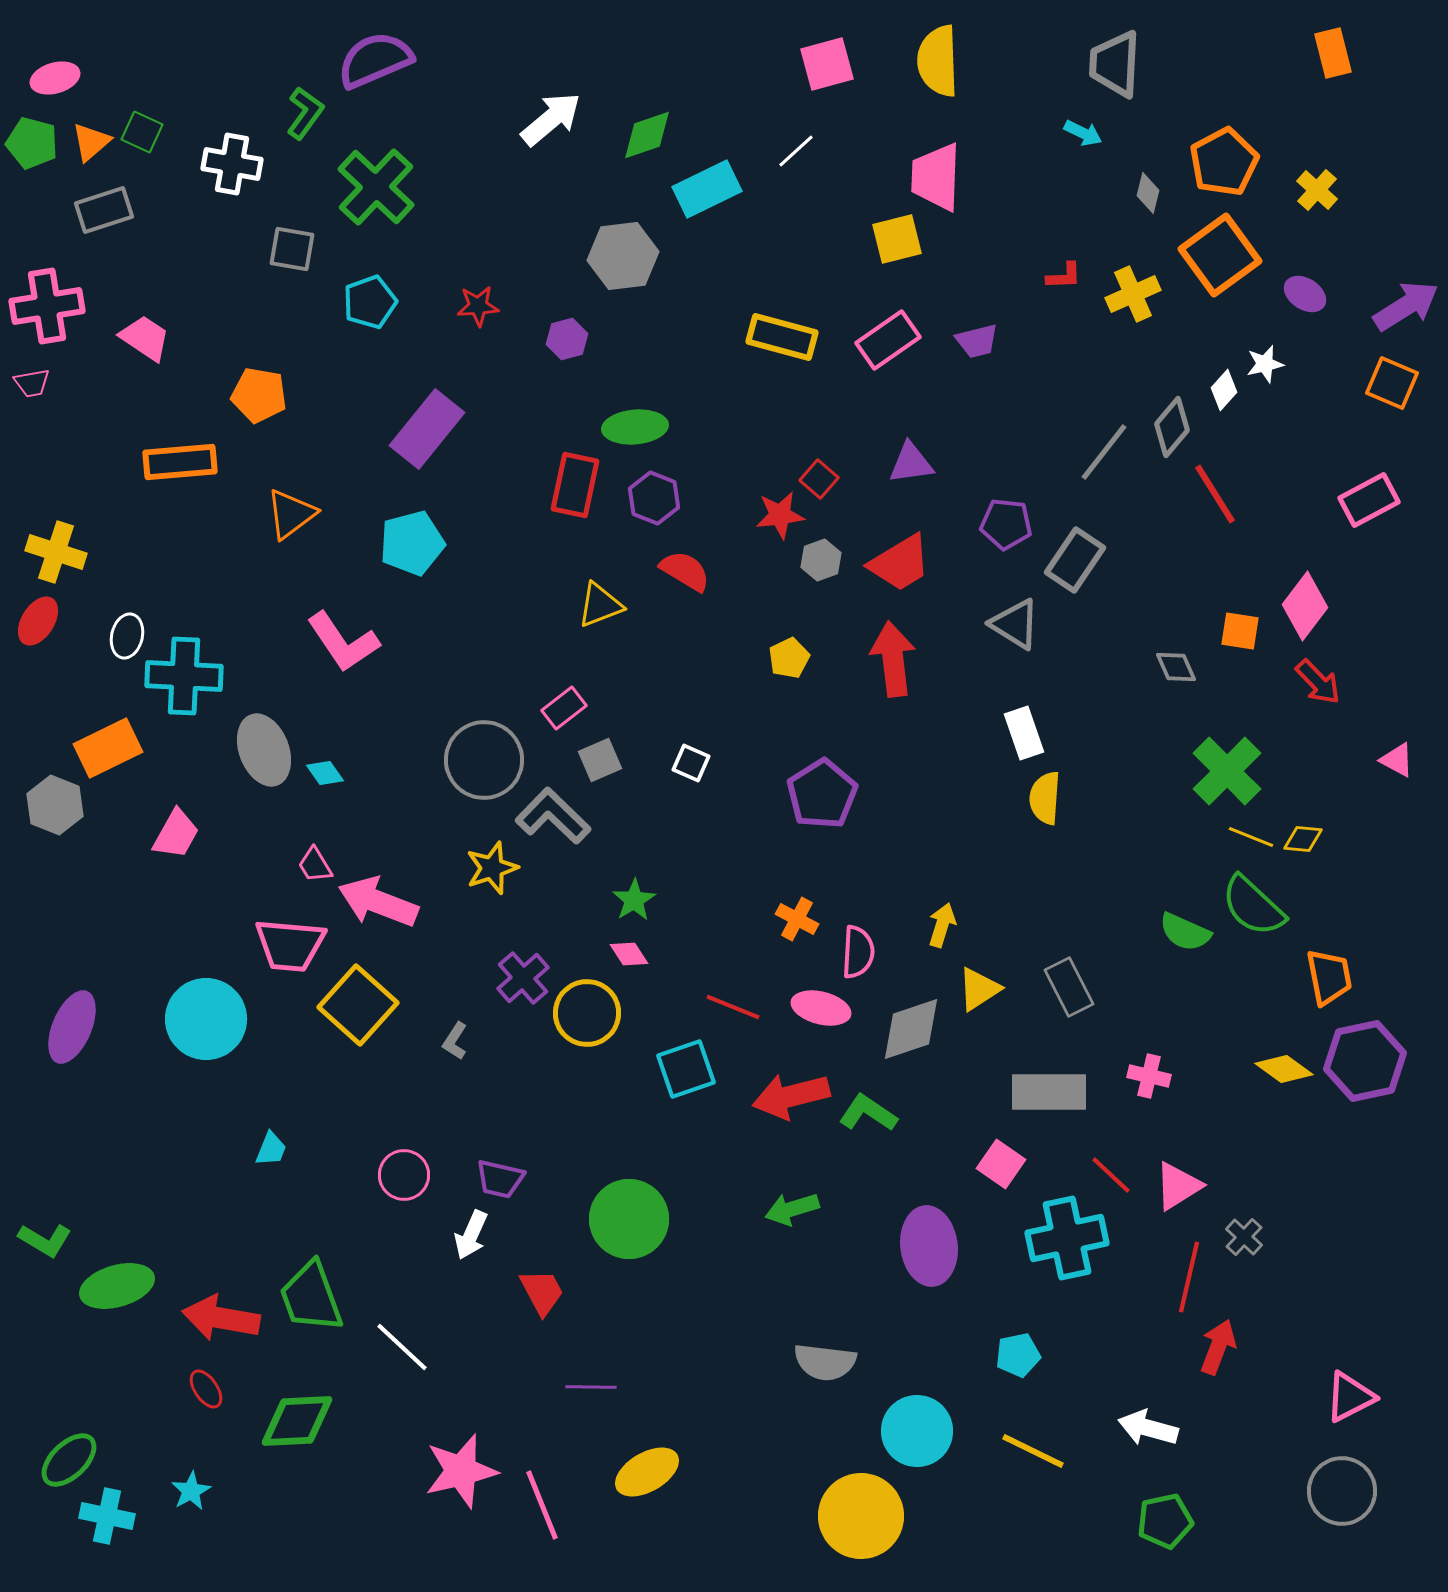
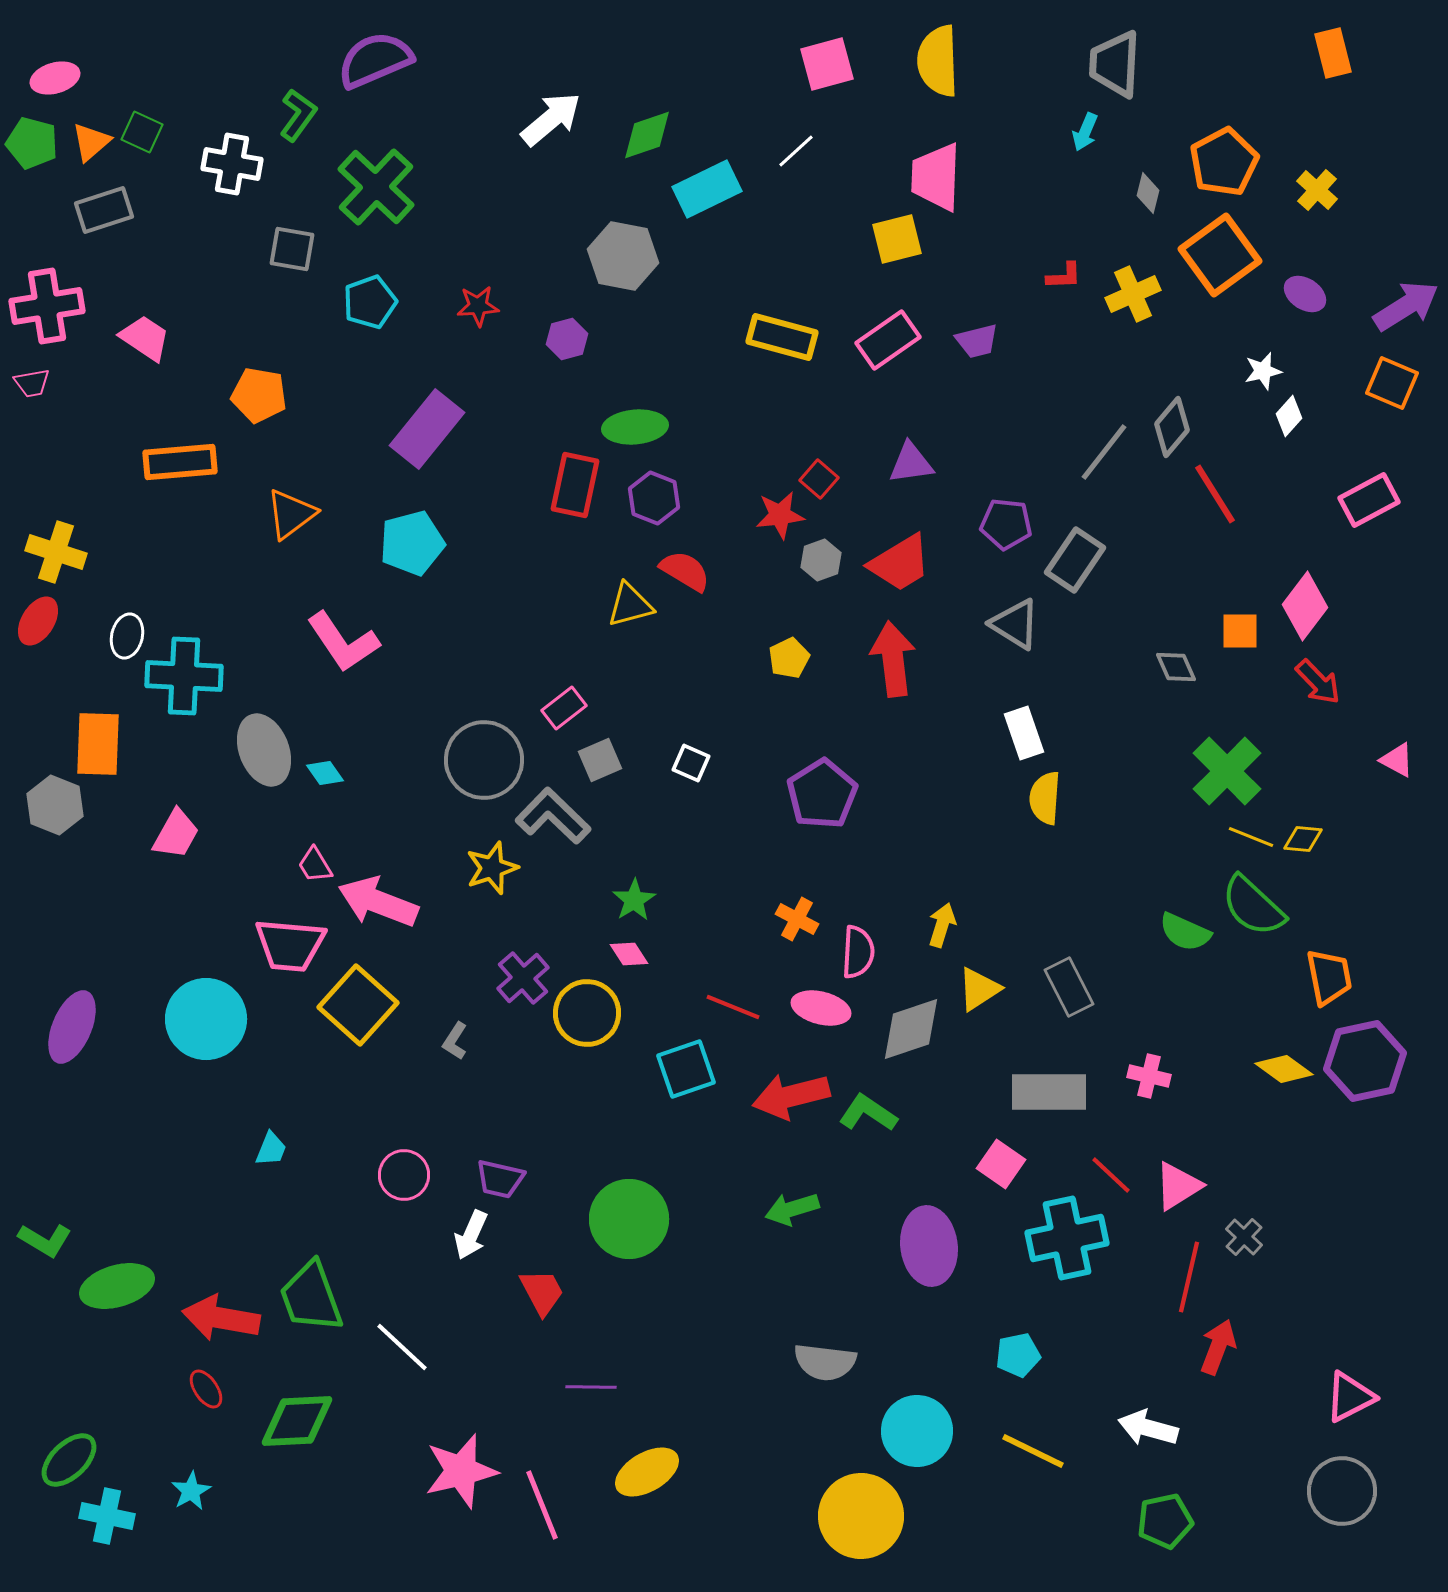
green L-shape at (305, 113): moved 7 px left, 2 px down
cyan arrow at (1083, 133): moved 2 px right, 1 px up; rotated 87 degrees clockwise
gray hexagon at (623, 256): rotated 18 degrees clockwise
white star at (1265, 364): moved 2 px left, 7 px down
white diamond at (1224, 390): moved 65 px right, 26 px down
yellow triangle at (600, 605): moved 30 px right; rotated 6 degrees clockwise
orange square at (1240, 631): rotated 9 degrees counterclockwise
orange rectangle at (108, 748): moved 10 px left, 4 px up; rotated 62 degrees counterclockwise
